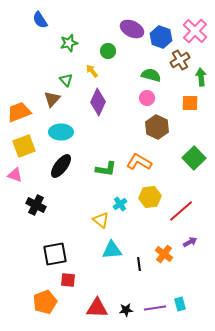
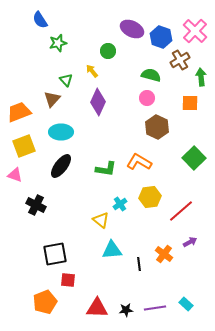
green star: moved 11 px left
cyan rectangle: moved 6 px right; rotated 32 degrees counterclockwise
